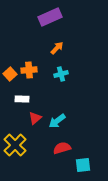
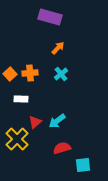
purple rectangle: rotated 40 degrees clockwise
orange arrow: moved 1 px right
orange cross: moved 1 px right, 3 px down
cyan cross: rotated 24 degrees counterclockwise
white rectangle: moved 1 px left
red triangle: moved 4 px down
yellow cross: moved 2 px right, 6 px up
